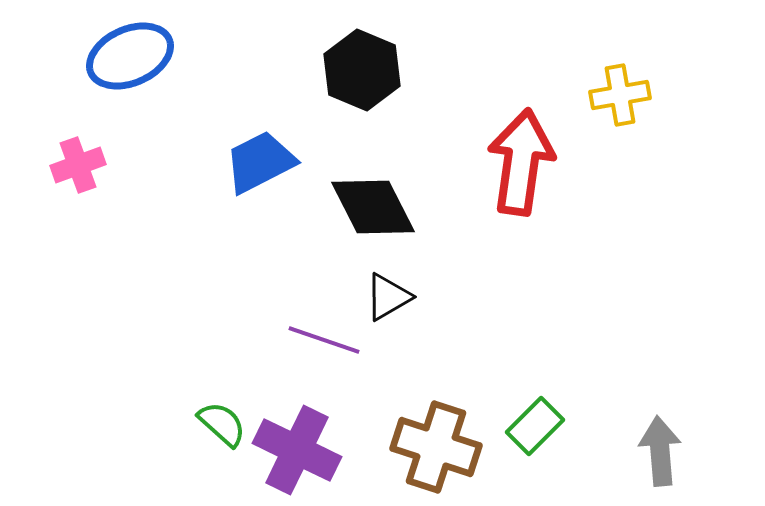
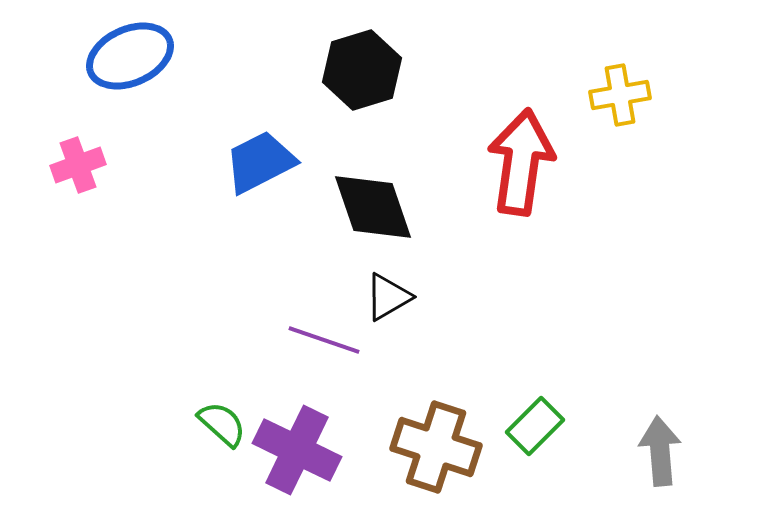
black hexagon: rotated 20 degrees clockwise
black diamond: rotated 8 degrees clockwise
